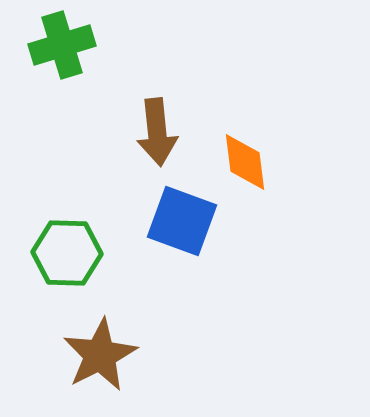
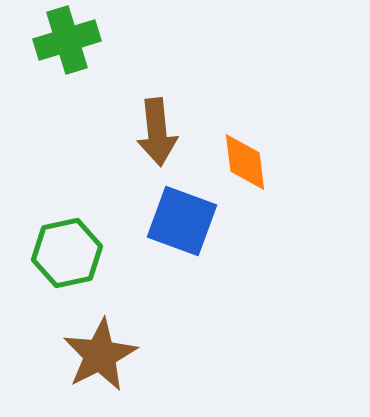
green cross: moved 5 px right, 5 px up
green hexagon: rotated 14 degrees counterclockwise
